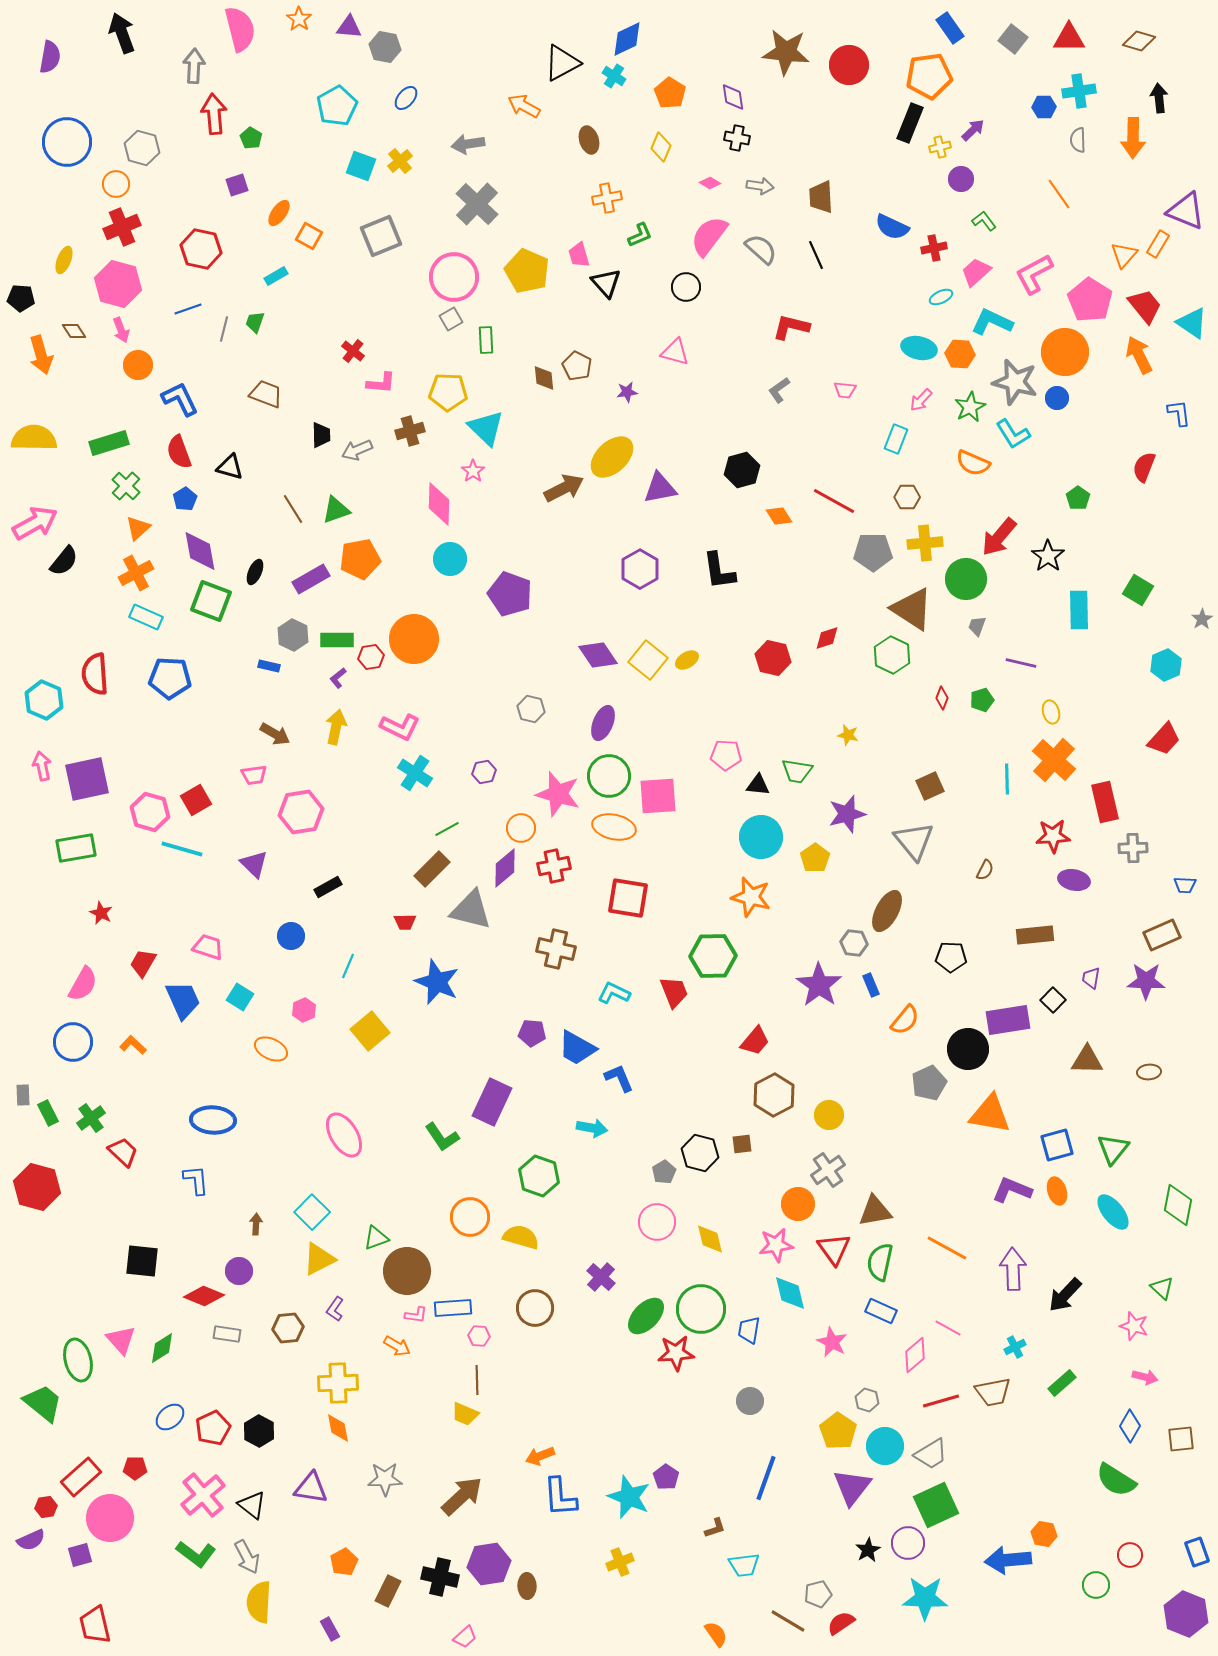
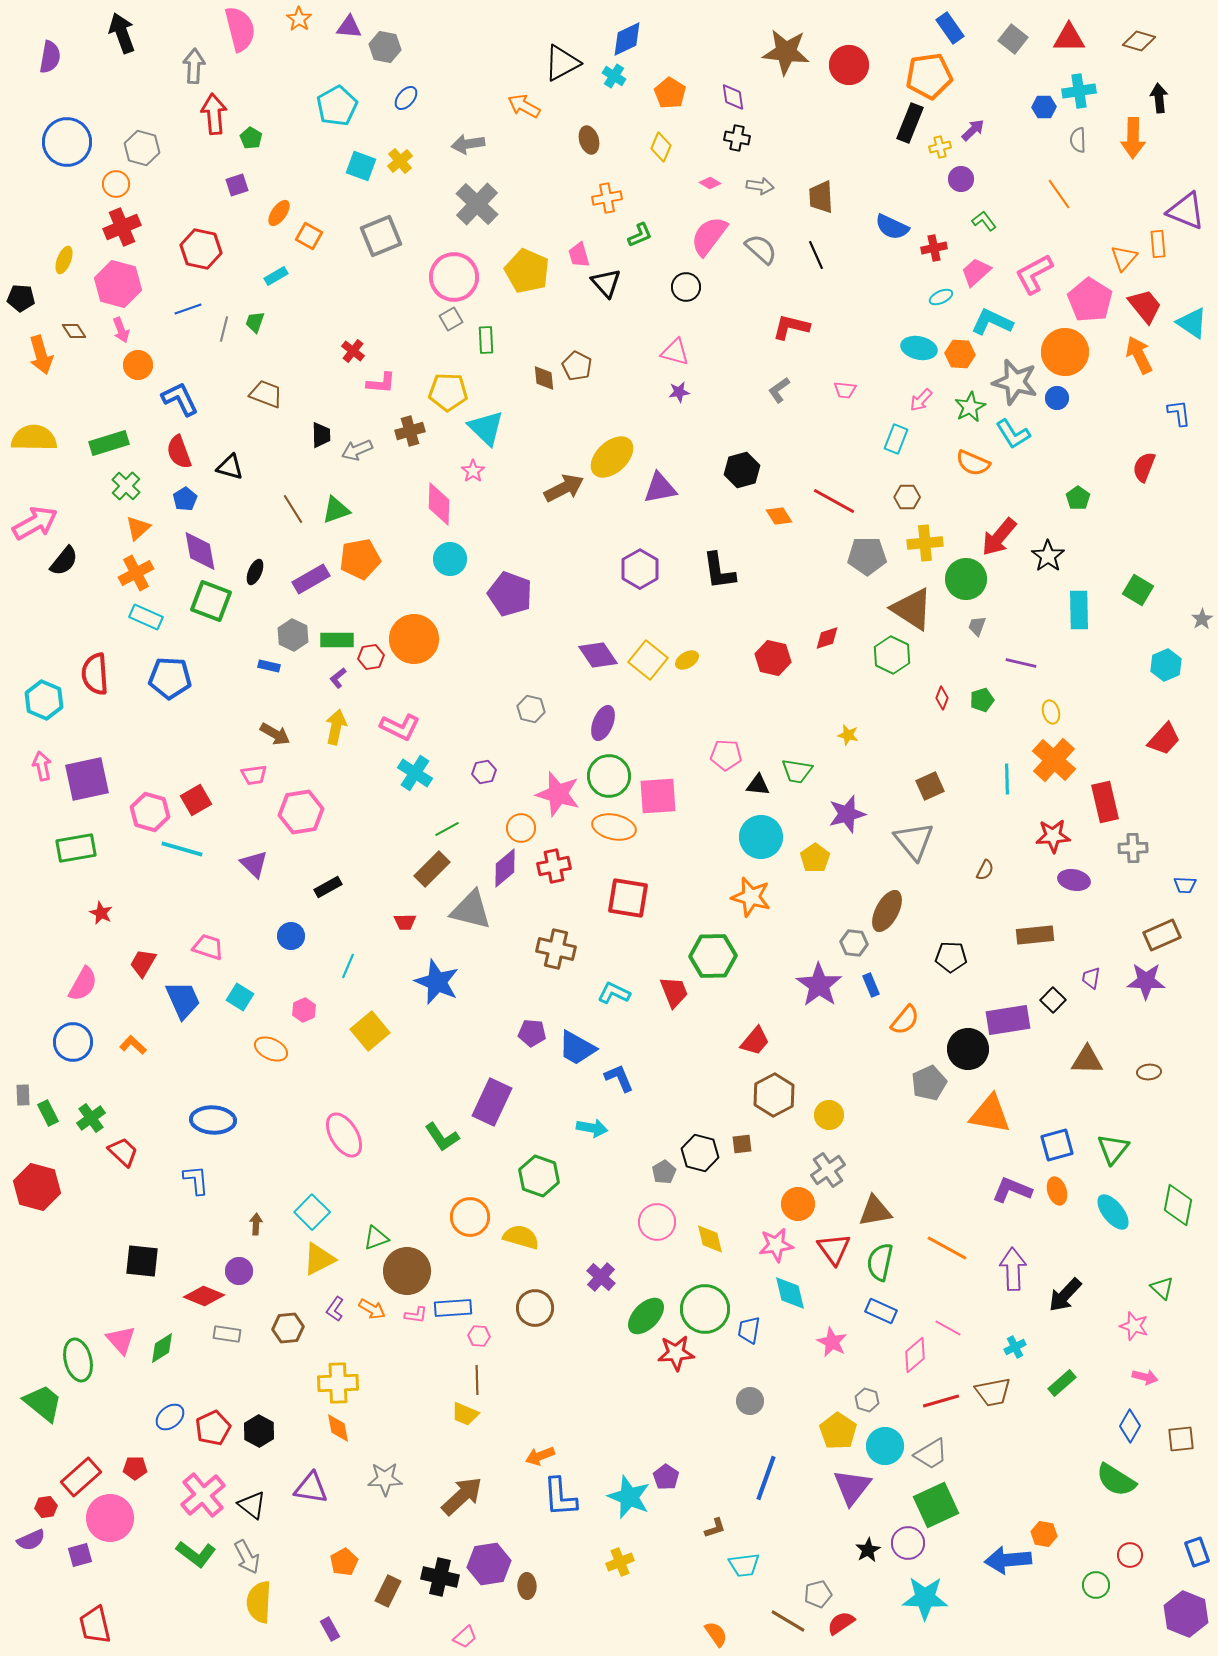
orange rectangle at (1158, 244): rotated 36 degrees counterclockwise
orange triangle at (1124, 255): moved 3 px down
purple star at (627, 392): moved 52 px right
gray pentagon at (873, 552): moved 6 px left, 4 px down
green circle at (701, 1309): moved 4 px right
orange arrow at (397, 1346): moved 25 px left, 37 px up
